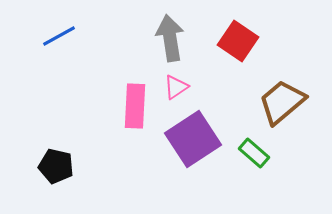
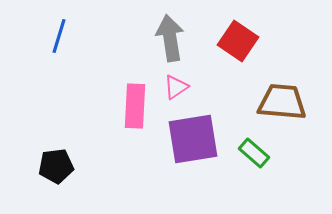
blue line: rotated 44 degrees counterclockwise
brown trapezoid: rotated 45 degrees clockwise
purple square: rotated 24 degrees clockwise
black pentagon: rotated 20 degrees counterclockwise
